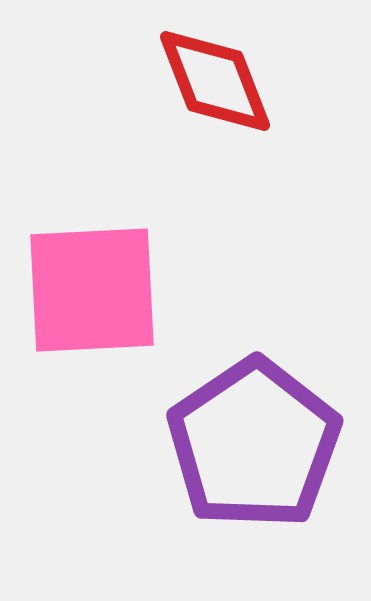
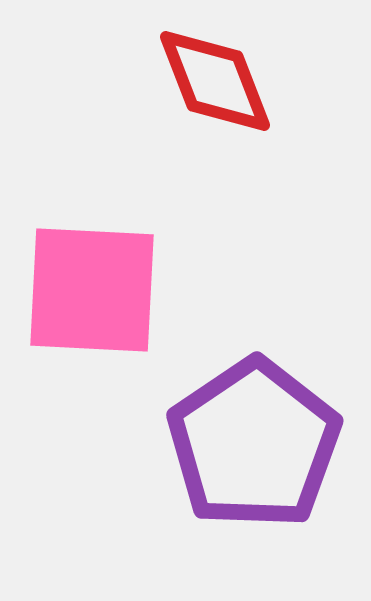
pink square: rotated 6 degrees clockwise
